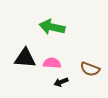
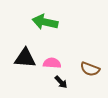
green arrow: moved 7 px left, 5 px up
black arrow: rotated 112 degrees counterclockwise
